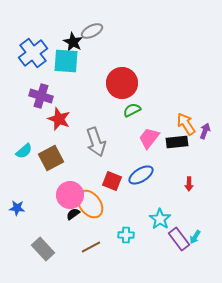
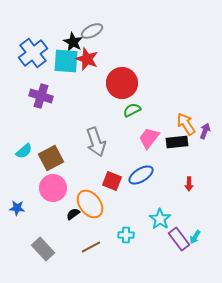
red star: moved 28 px right, 60 px up
pink circle: moved 17 px left, 7 px up
